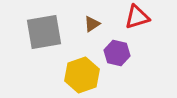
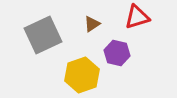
gray square: moved 1 px left, 3 px down; rotated 15 degrees counterclockwise
